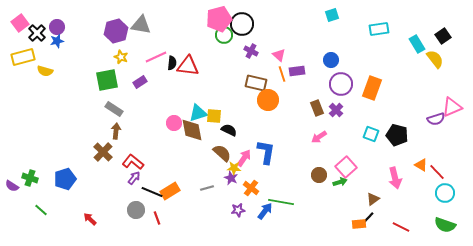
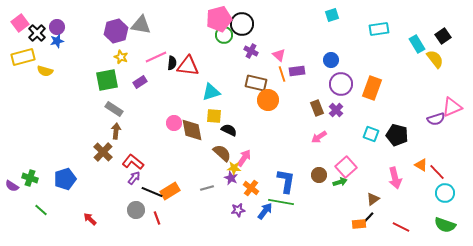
cyan triangle at (198, 113): moved 13 px right, 21 px up
blue L-shape at (266, 152): moved 20 px right, 29 px down
